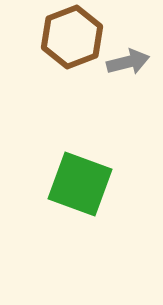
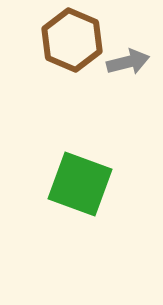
brown hexagon: moved 3 px down; rotated 16 degrees counterclockwise
